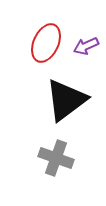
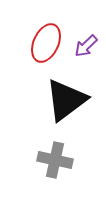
purple arrow: rotated 20 degrees counterclockwise
gray cross: moved 1 px left, 2 px down; rotated 8 degrees counterclockwise
